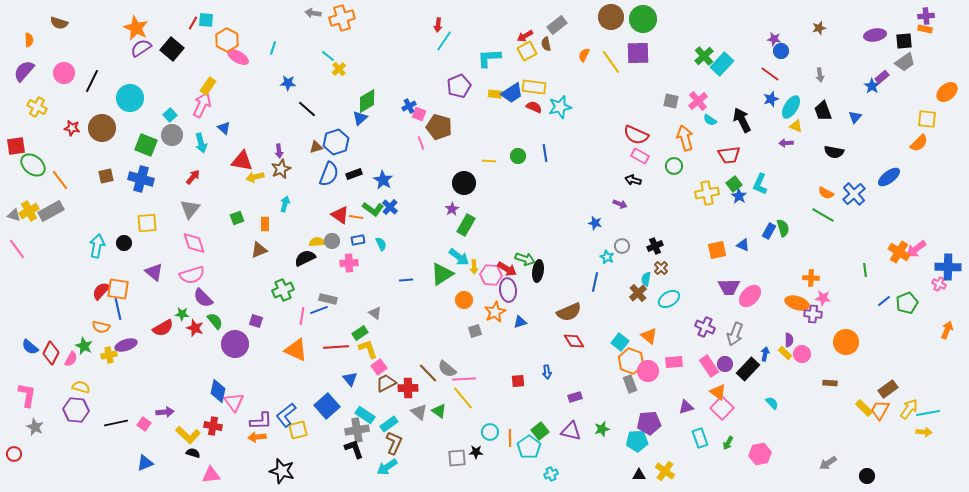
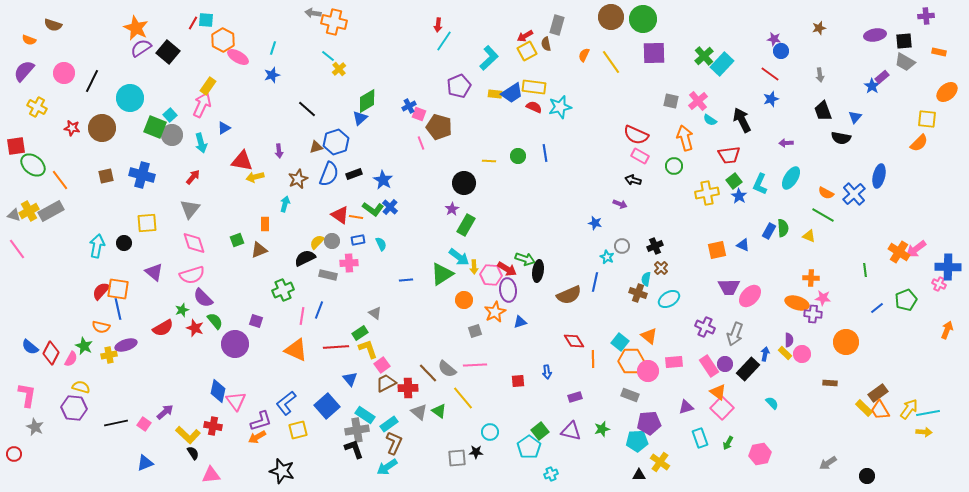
orange cross at (342, 18): moved 8 px left, 4 px down; rotated 30 degrees clockwise
brown semicircle at (59, 23): moved 6 px left, 2 px down
gray rectangle at (557, 25): rotated 36 degrees counterclockwise
orange rectangle at (925, 29): moved 14 px right, 23 px down
orange semicircle at (29, 40): rotated 112 degrees clockwise
orange hexagon at (227, 40): moved 4 px left
black square at (172, 49): moved 4 px left, 3 px down
purple square at (638, 53): moved 16 px right
cyan L-shape at (489, 58): rotated 140 degrees clockwise
gray trapezoid at (905, 62): rotated 65 degrees clockwise
blue star at (288, 83): moved 16 px left, 8 px up; rotated 21 degrees counterclockwise
cyan ellipse at (791, 107): moved 71 px down
yellow triangle at (796, 126): moved 13 px right, 110 px down
blue triangle at (224, 128): rotated 48 degrees clockwise
green square at (146, 145): moved 9 px right, 18 px up
black semicircle at (834, 152): moved 7 px right, 14 px up
brown star at (281, 169): moved 17 px right, 10 px down
blue ellipse at (889, 177): moved 10 px left, 1 px up; rotated 40 degrees counterclockwise
blue cross at (141, 179): moved 1 px right, 4 px up
green square at (734, 184): moved 3 px up
green square at (237, 218): moved 22 px down
green semicircle at (783, 228): rotated 12 degrees clockwise
yellow semicircle at (317, 242): rotated 42 degrees counterclockwise
brown cross at (638, 293): rotated 30 degrees counterclockwise
gray rectangle at (328, 299): moved 24 px up
blue line at (884, 301): moved 7 px left, 7 px down
green pentagon at (907, 303): moved 1 px left, 3 px up
blue line at (319, 310): rotated 48 degrees counterclockwise
brown semicircle at (569, 312): moved 17 px up
green star at (182, 314): moved 4 px up; rotated 24 degrees counterclockwise
orange hexagon at (631, 361): rotated 20 degrees counterclockwise
pink square at (379, 367): moved 3 px right, 2 px up
pink line at (464, 379): moved 11 px right, 14 px up
gray rectangle at (630, 384): moved 11 px down; rotated 48 degrees counterclockwise
brown rectangle at (888, 389): moved 10 px left, 4 px down
pink triangle at (234, 402): moved 2 px right, 1 px up
purple hexagon at (76, 410): moved 2 px left, 2 px up
orange trapezoid at (880, 410): rotated 60 degrees counterclockwise
purple arrow at (165, 412): rotated 36 degrees counterclockwise
blue L-shape at (286, 415): moved 12 px up
purple L-shape at (261, 421): rotated 15 degrees counterclockwise
orange arrow at (257, 437): rotated 24 degrees counterclockwise
orange line at (510, 438): moved 83 px right, 79 px up
black semicircle at (193, 453): rotated 40 degrees clockwise
yellow cross at (665, 471): moved 5 px left, 9 px up
